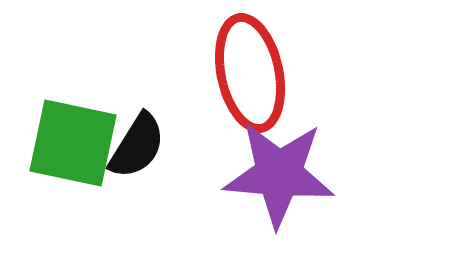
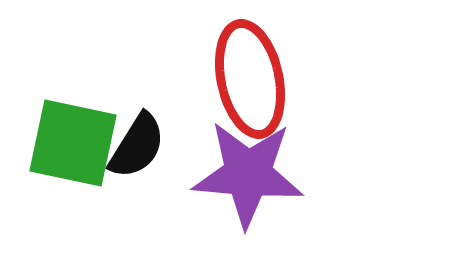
red ellipse: moved 6 px down
purple star: moved 31 px left
